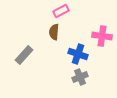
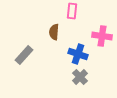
pink rectangle: moved 11 px right; rotated 56 degrees counterclockwise
gray cross: rotated 21 degrees counterclockwise
